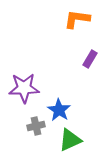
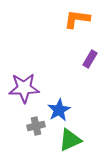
blue star: rotated 10 degrees clockwise
